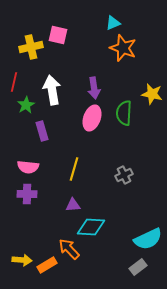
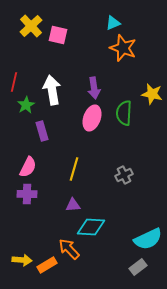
yellow cross: moved 21 px up; rotated 30 degrees counterclockwise
pink semicircle: rotated 70 degrees counterclockwise
